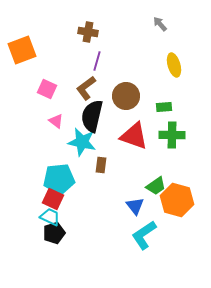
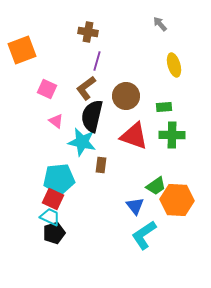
orange hexagon: rotated 12 degrees counterclockwise
